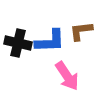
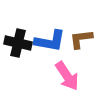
brown L-shape: moved 8 px down
blue L-shape: rotated 12 degrees clockwise
